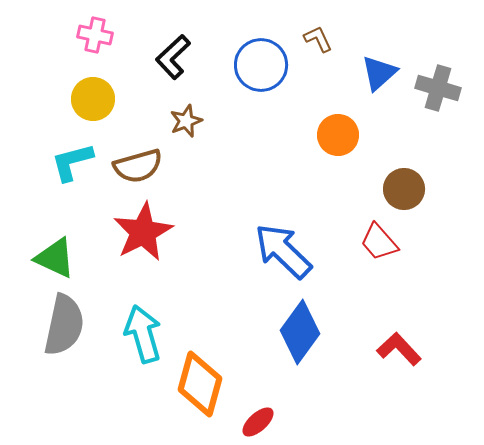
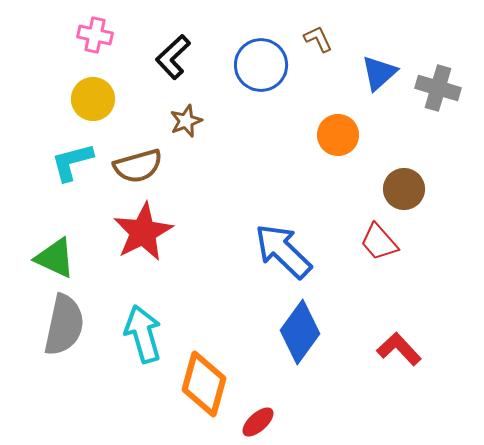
orange diamond: moved 4 px right
